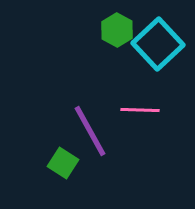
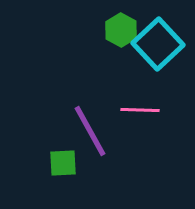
green hexagon: moved 4 px right
green square: rotated 36 degrees counterclockwise
